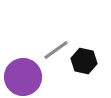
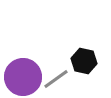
gray line: moved 29 px down
